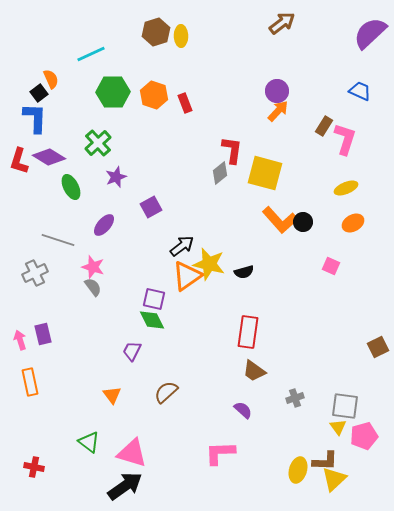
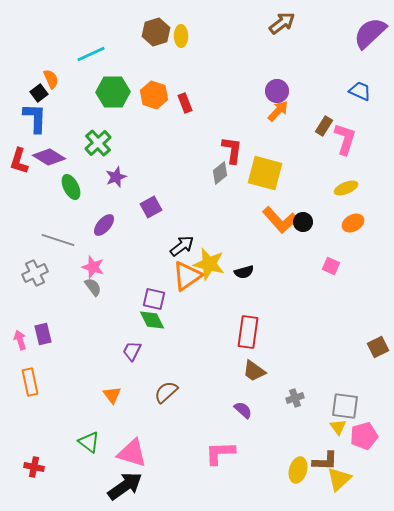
yellow triangle at (334, 479): moved 5 px right
